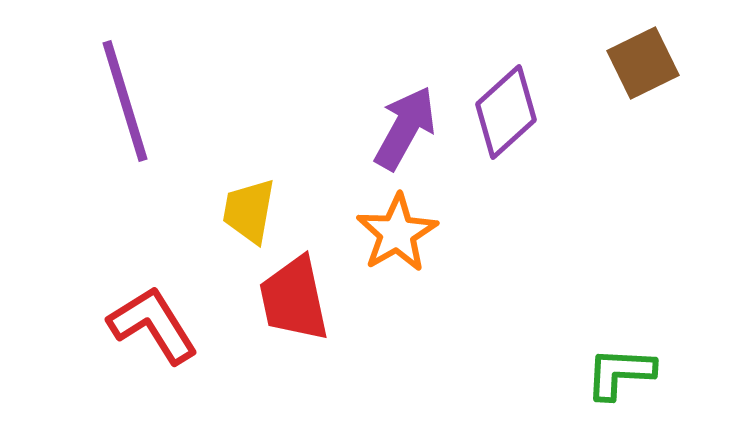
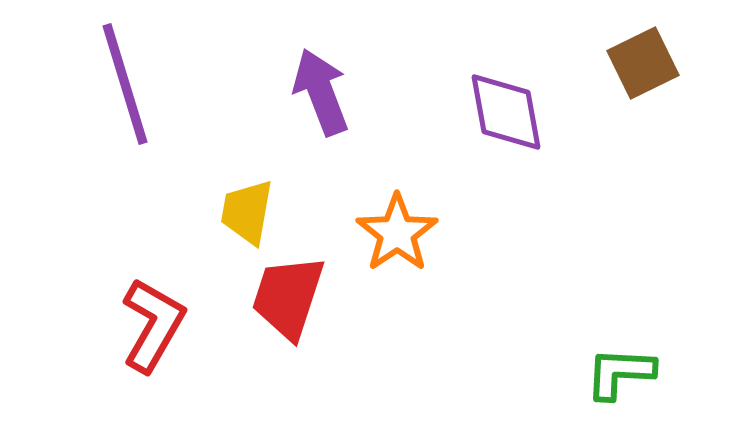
purple line: moved 17 px up
purple diamond: rotated 58 degrees counterclockwise
purple arrow: moved 84 px left, 36 px up; rotated 50 degrees counterclockwise
yellow trapezoid: moved 2 px left, 1 px down
orange star: rotated 4 degrees counterclockwise
red trapezoid: moved 6 px left, 2 px up; rotated 30 degrees clockwise
red L-shape: rotated 62 degrees clockwise
